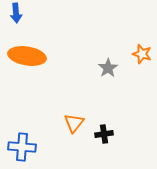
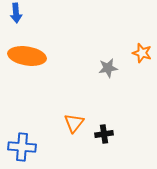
orange star: moved 1 px up
gray star: rotated 24 degrees clockwise
